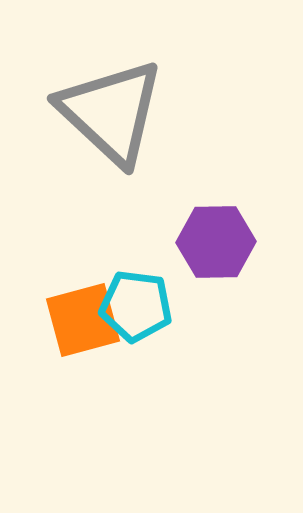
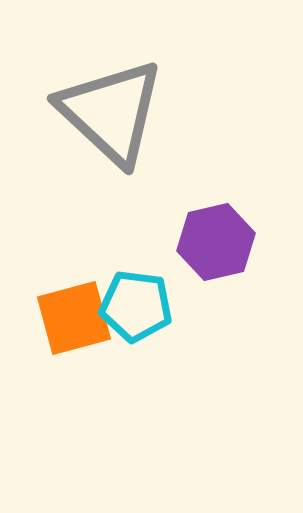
purple hexagon: rotated 12 degrees counterclockwise
orange square: moved 9 px left, 2 px up
